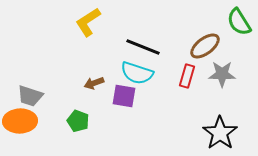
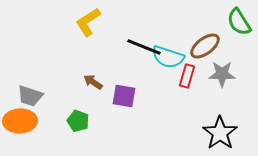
black line: moved 1 px right
cyan semicircle: moved 31 px right, 16 px up
brown arrow: moved 1 px left, 1 px up; rotated 54 degrees clockwise
